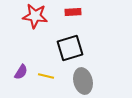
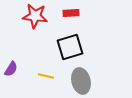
red rectangle: moved 2 px left, 1 px down
black square: moved 1 px up
purple semicircle: moved 10 px left, 3 px up
gray ellipse: moved 2 px left
